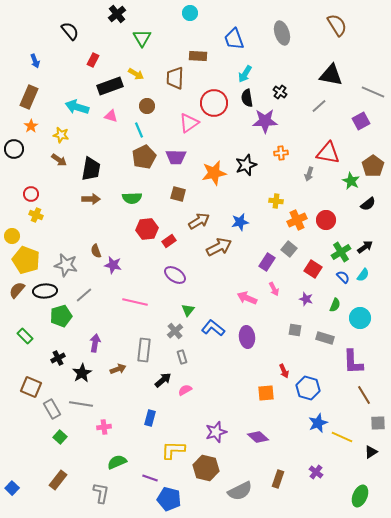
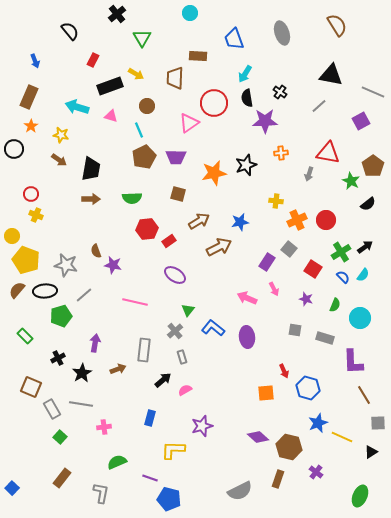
purple star at (216, 432): moved 14 px left, 6 px up
brown hexagon at (206, 468): moved 83 px right, 21 px up
brown rectangle at (58, 480): moved 4 px right, 2 px up
